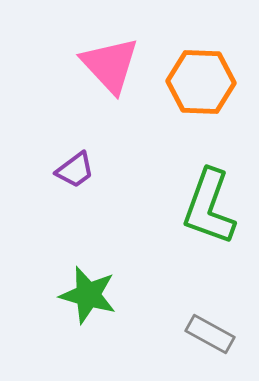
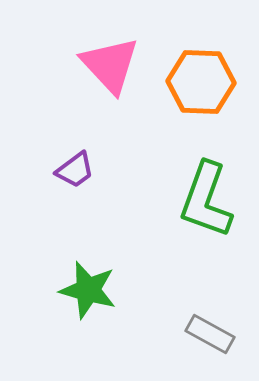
green L-shape: moved 3 px left, 7 px up
green star: moved 5 px up
